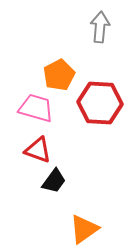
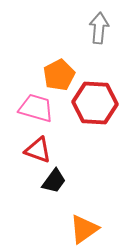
gray arrow: moved 1 px left, 1 px down
red hexagon: moved 5 px left
